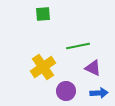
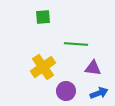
green square: moved 3 px down
green line: moved 2 px left, 2 px up; rotated 15 degrees clockwise
purple triangle: rotated 18 degrees counterclockwise
blue arrow: rotated 18 degrees counterclockwise
